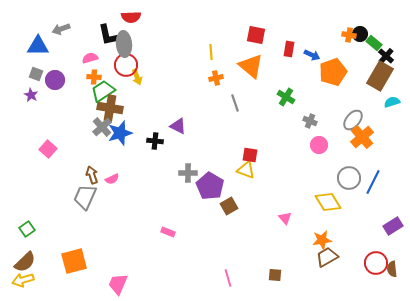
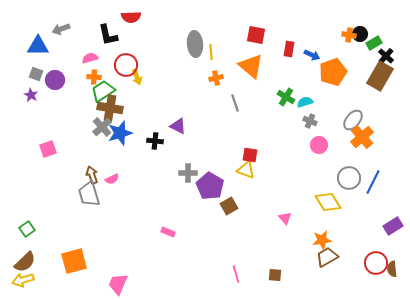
green rectangle at (374, 43): rotated 70 degrees counterclockwise
gray ellipse at (124, 44): moved 71 px right
cyan semicircle at (392, 102): moved 87 px left
pink square at (48, 149): rotated 30 degrees clockwise
gray trapezoid at (85, 197): moved 4 px right, 3 px up; rotated 40 degrees counterclockwise
pink line at (228, 278): moved 8 px right, 4 px up
